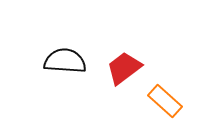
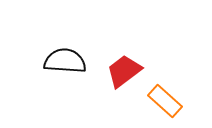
red trapezoid: moved 3 px down
